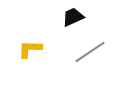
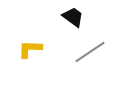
black trapezoid: rotated 60 degrees clockwise
